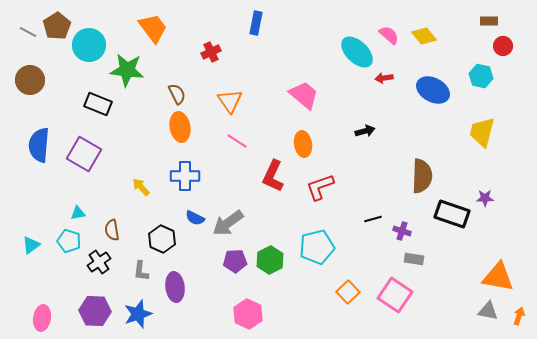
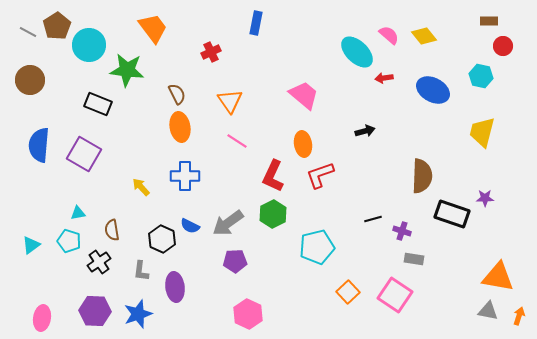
red L-shape at (320, 187): moved 12 px up
blue semicircle at (195, 218): moved 5 px left, 8 px down
green hexagon at (270, 260): moved 3 px right, 46 px up
